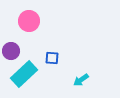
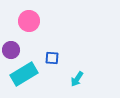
purple circle: moved 1 px up
cyan rectangle: rotated 12 degrees clockwise
cyan arrow: moved 4 px left, 1 px up; rotated 21 degrees counterclockwise
